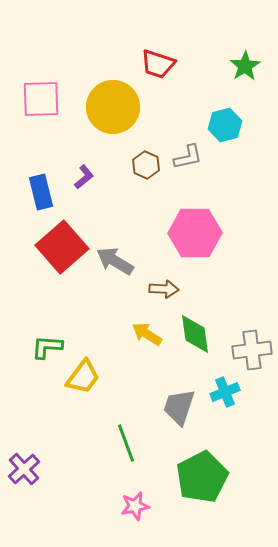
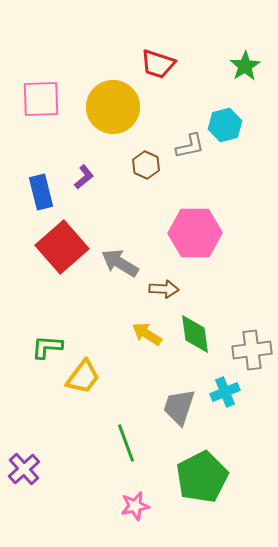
gray L-shape: moved 2 px right, 11 px up
gray arrow: moved 5 px right, 2 px down
